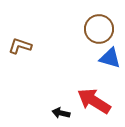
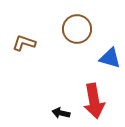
brown circle: moved 22 px left
brown L-shape: moved 4 px right, 3 px up
red arrow: rotated 132 degrees counterclockwise
